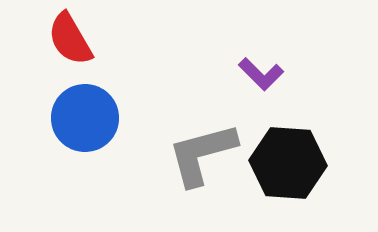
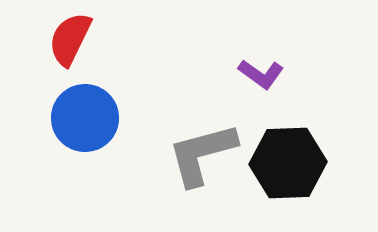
red semicircle: rotated 56 degrees clockwise
purple L-shape: rotated 9 degrees counterclockwise
black hexagon: rotated 6 degrees counterclockwise
